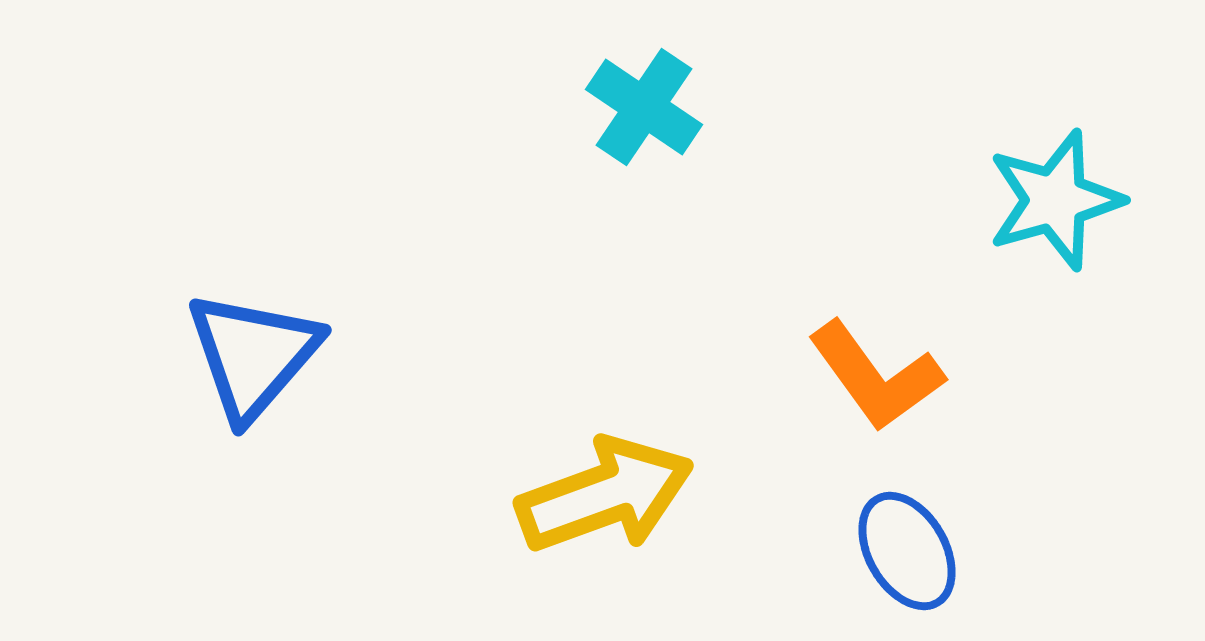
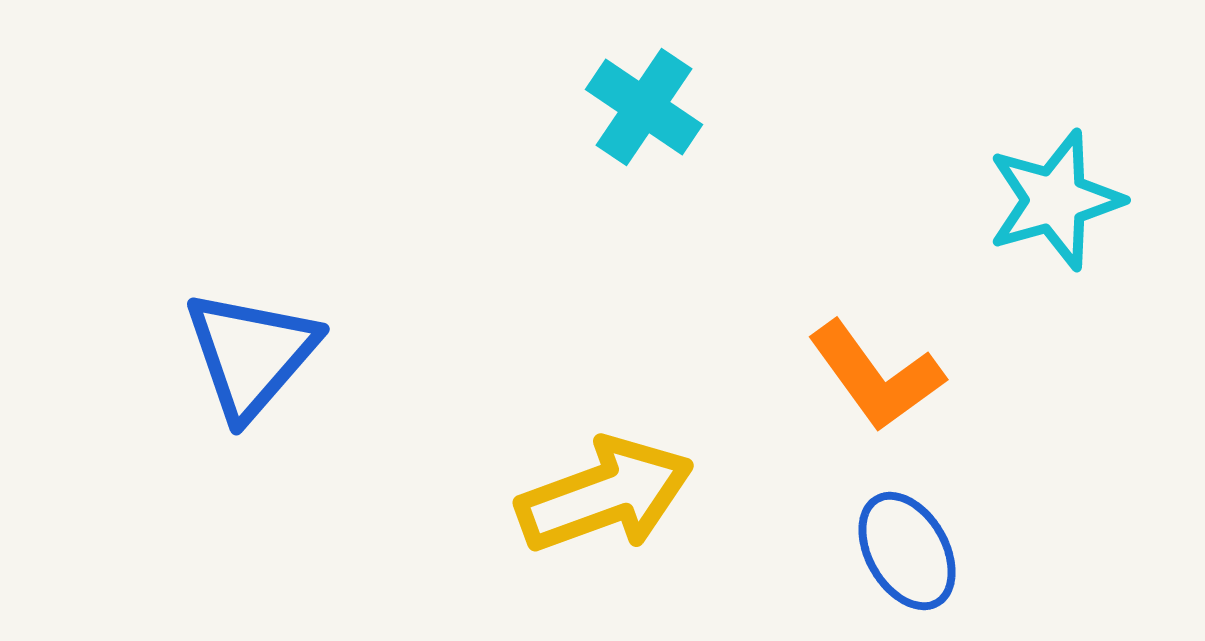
blue triangle: moved 2 px left, 1 px up
